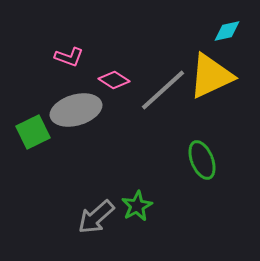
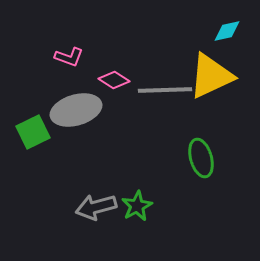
gray line: moved 2 px right; rotated 40 degrees clockwise
green ellipse: moved 1 px left, 2 px up; rotated 6 degrees clockwise
gray arrow: moved 10 px up; rotated 27 degrees clockwise
